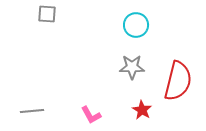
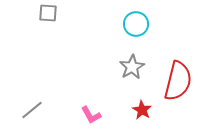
gray square: moved 1 px right, 1 px up
cyan circle: moved 1 px up
gray star: rotated 30 degrees counterclockwise
gray line: moved 1 px up; rotated 35 degrees counterclockwise
